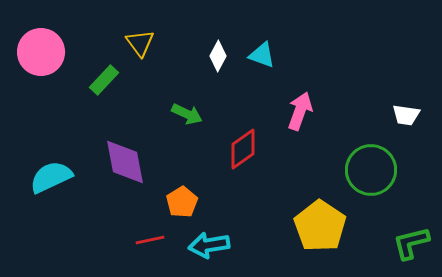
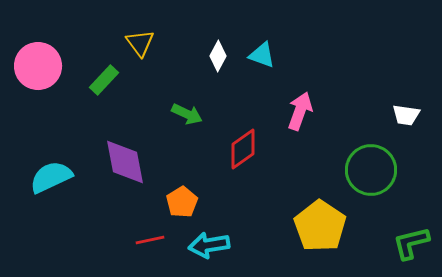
pink circle: moved 3 px left, 14 px down
